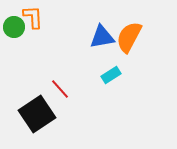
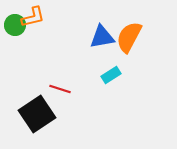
orange L-shape: rotated 80 degrees clockwise
green circle: moved 1 px right, 2 px up
red line: rotated 30 degrees counterclockwise
